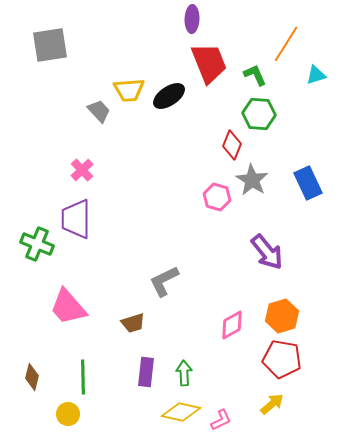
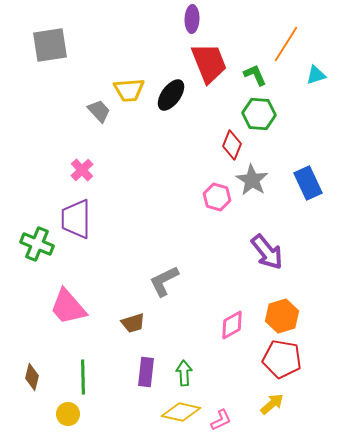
black ellipse: moved 2 px right, 1 px up; rotated 20 degrees counterclockwise
